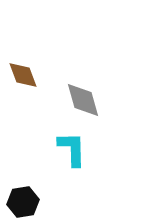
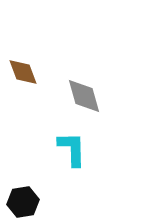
brown diamond: moved 3 px up
gray diamond: moved 1 px right, 4 px up
